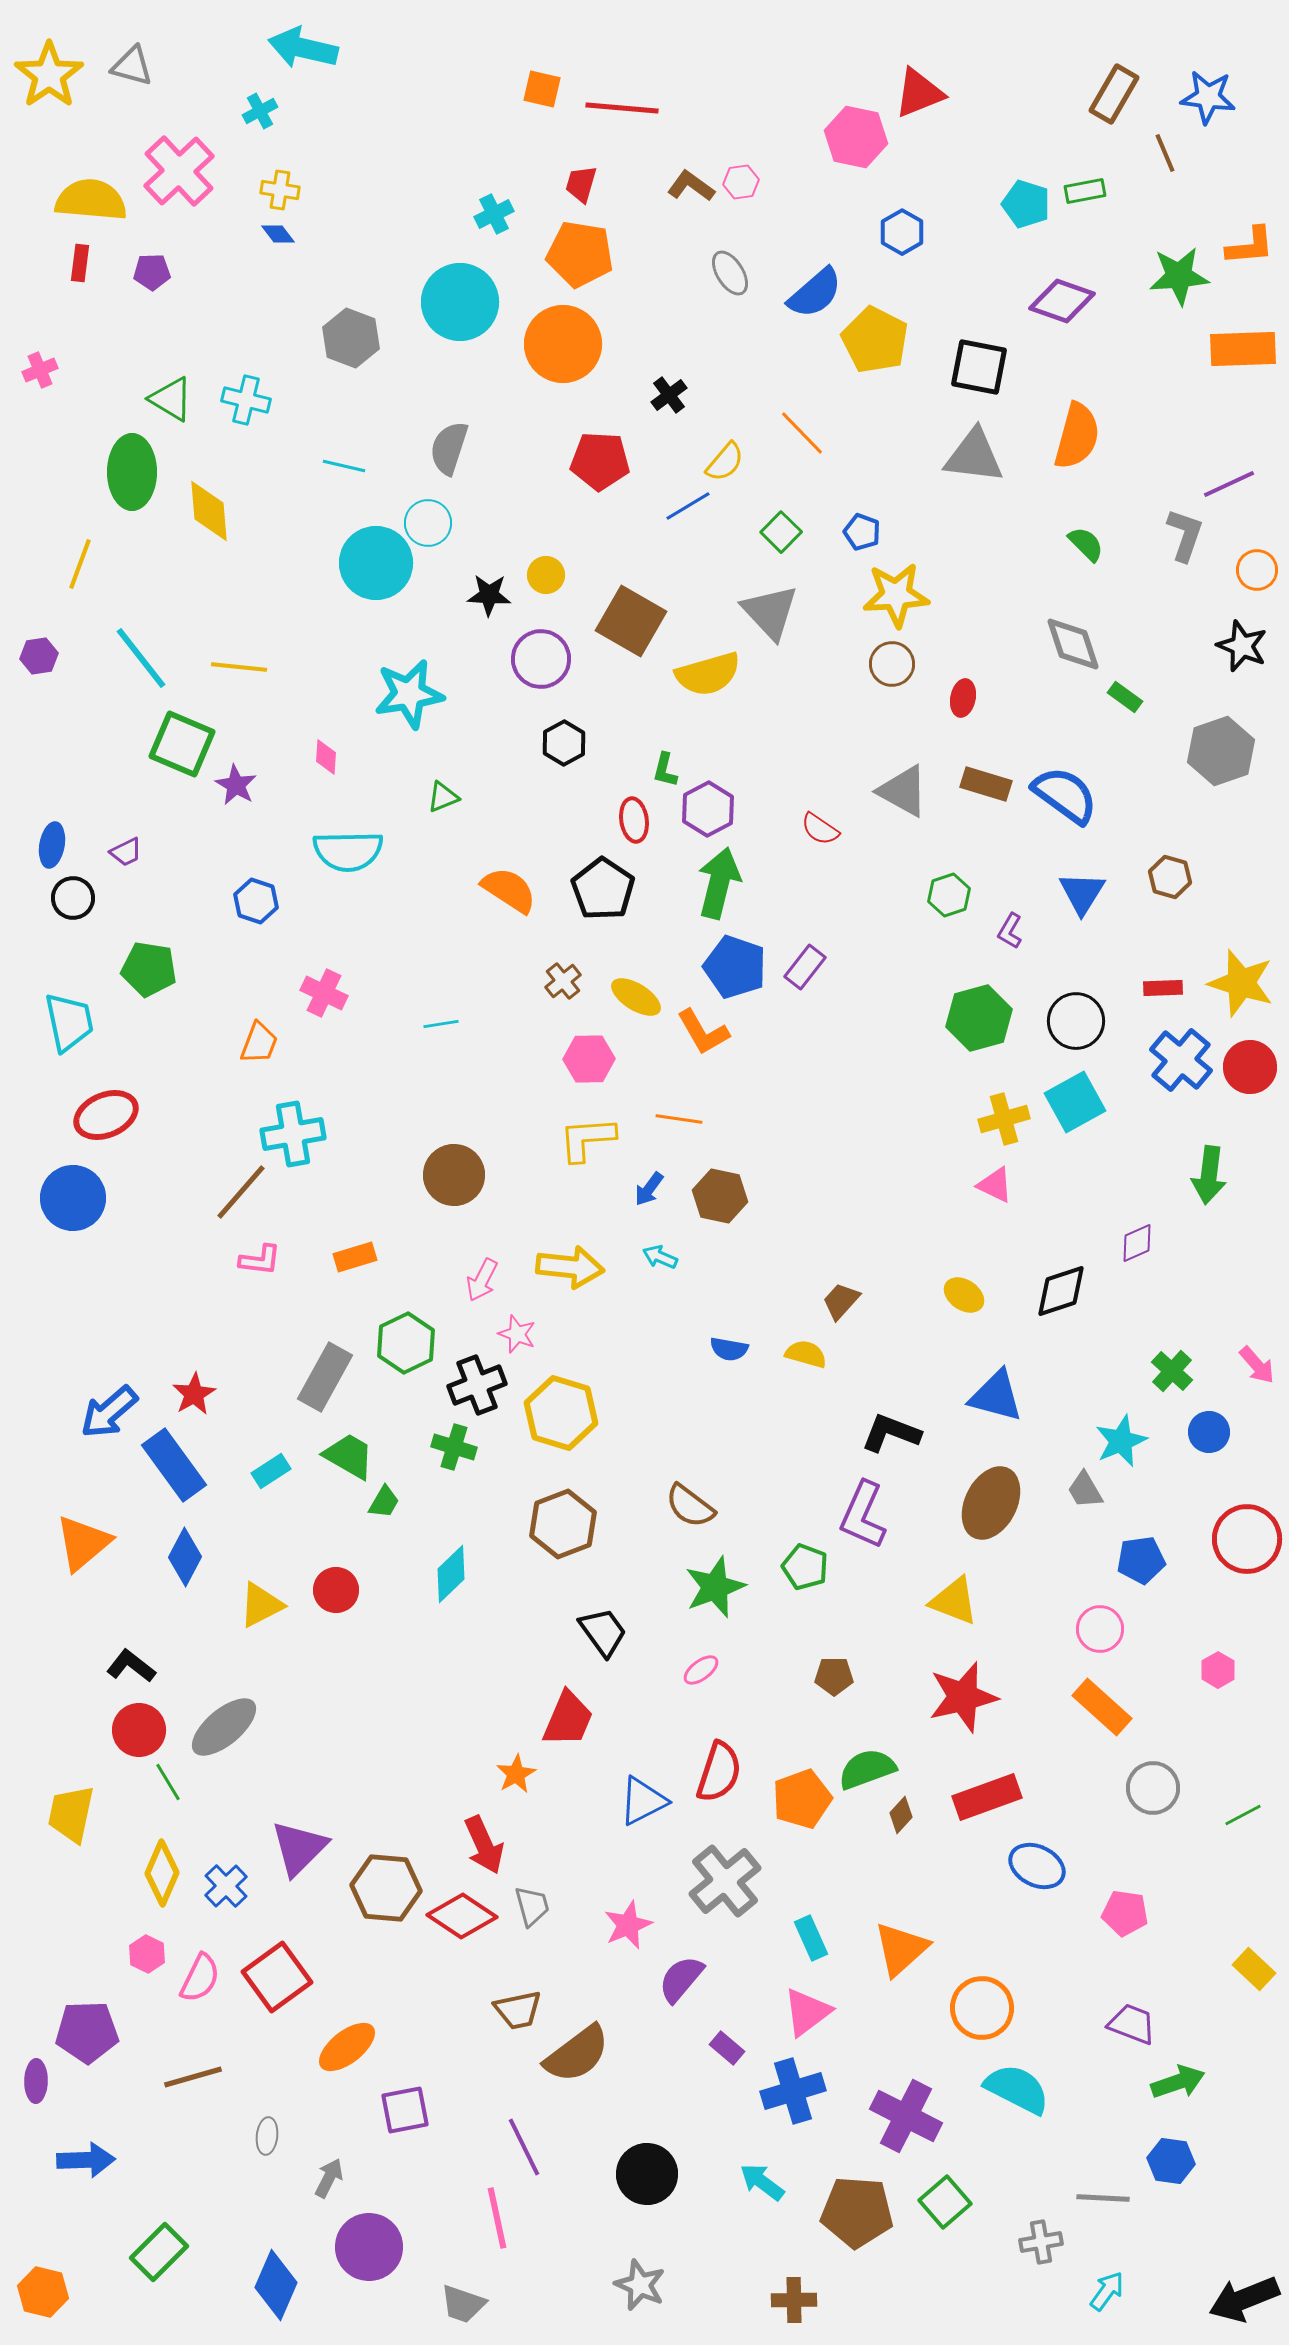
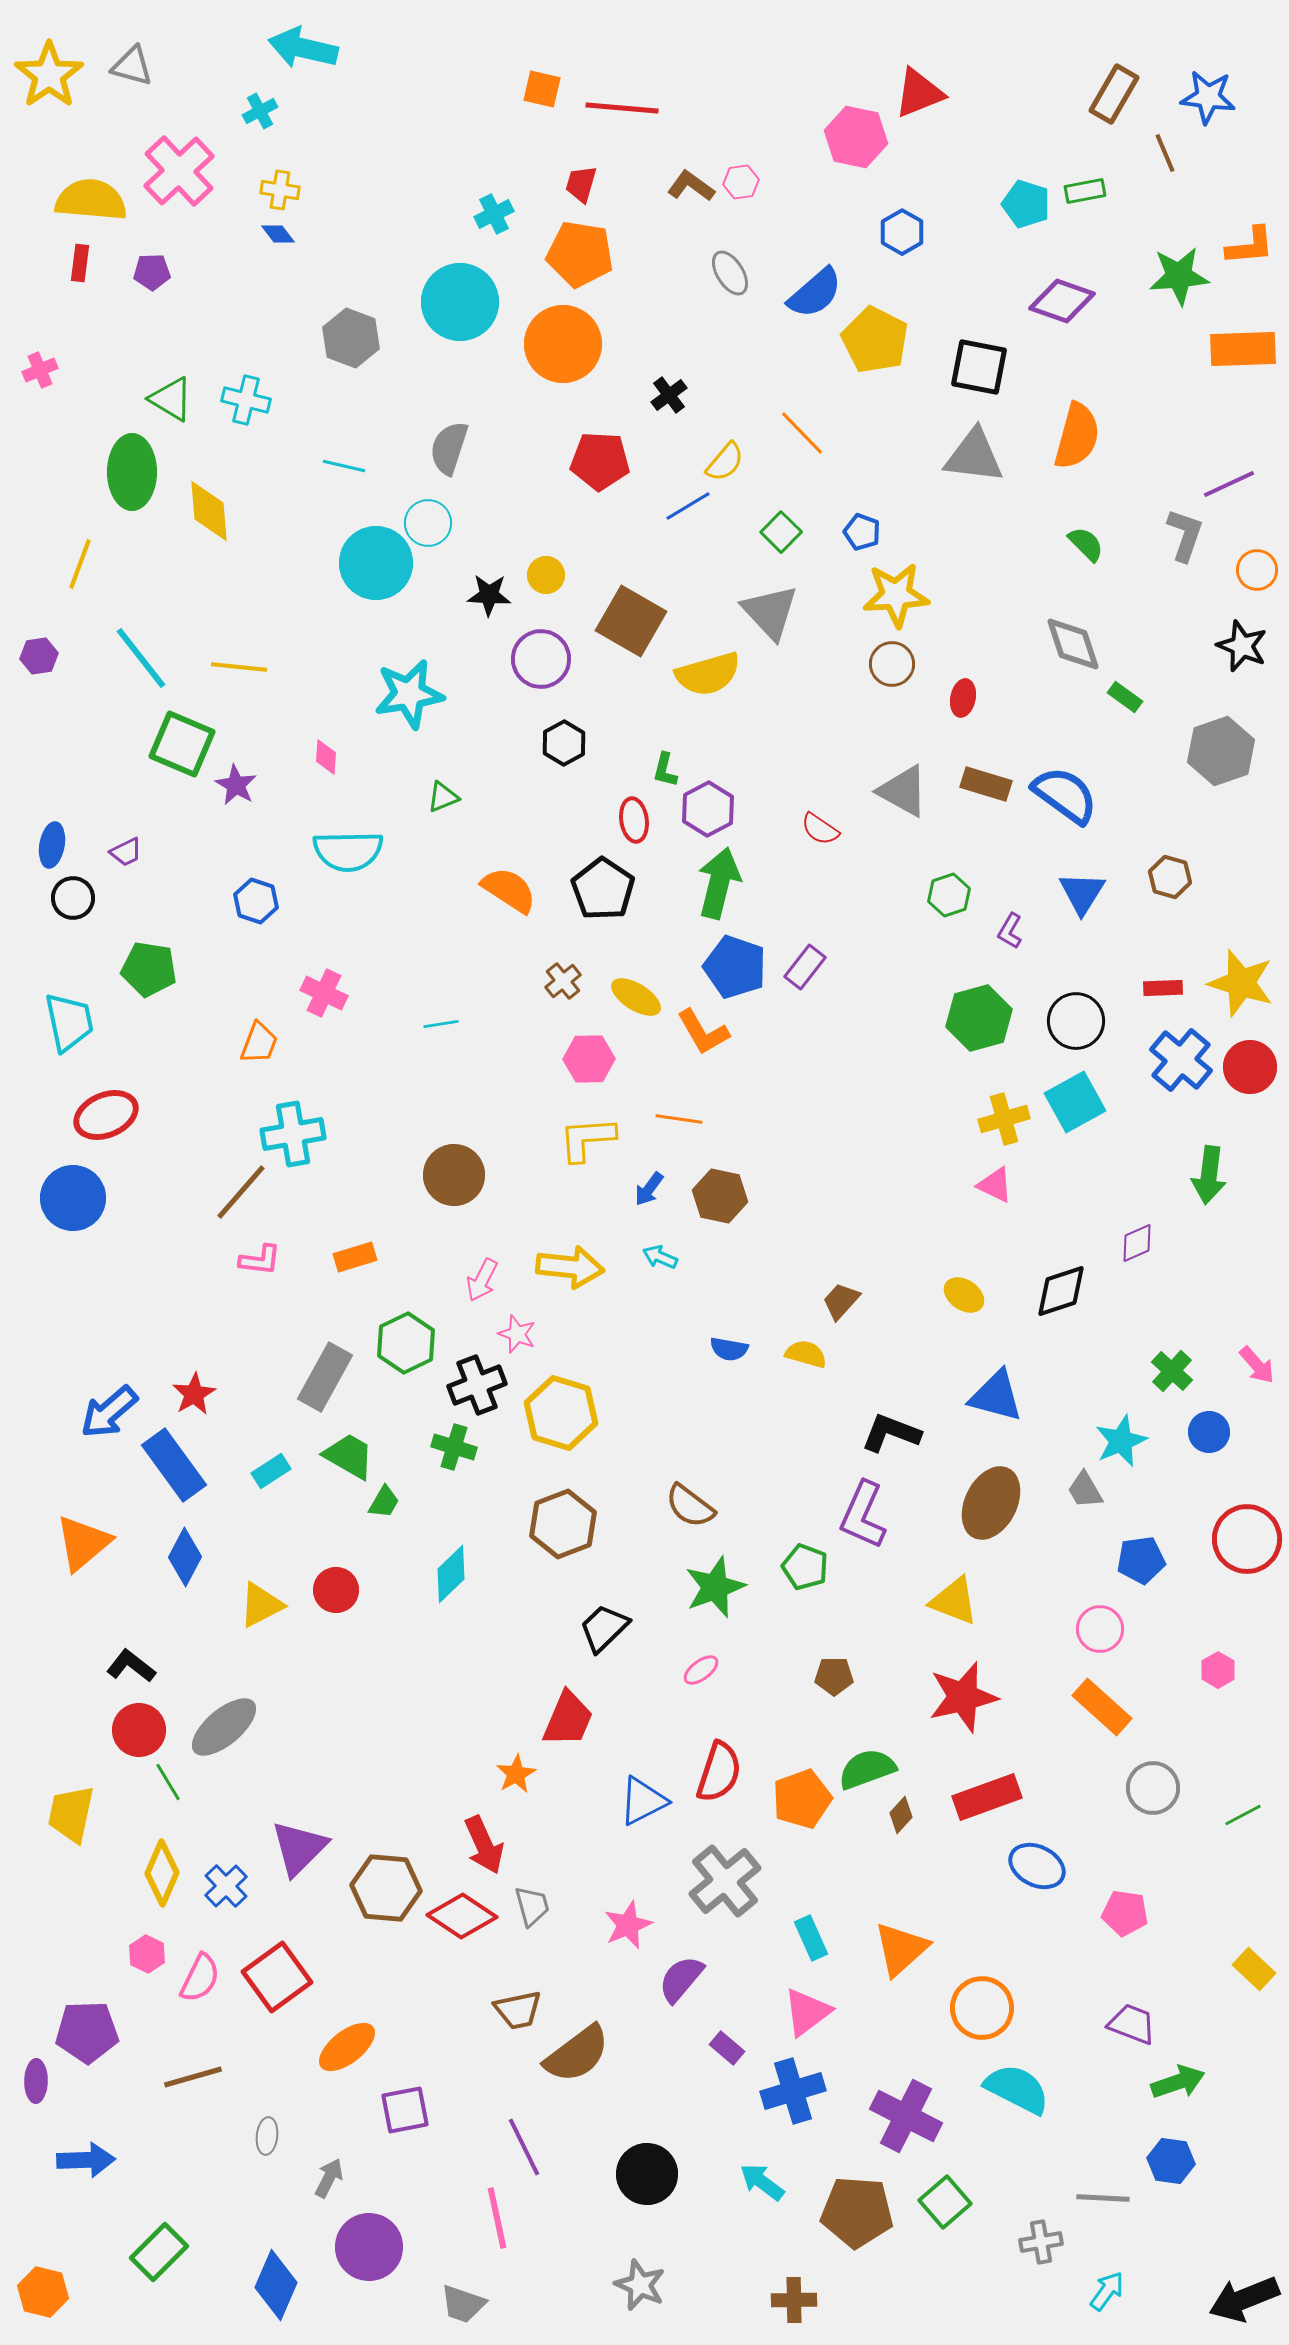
black trapezoid at (603, 1632): moved 1 px right, 4 px up; rotated 98 degrees counterclockwise
